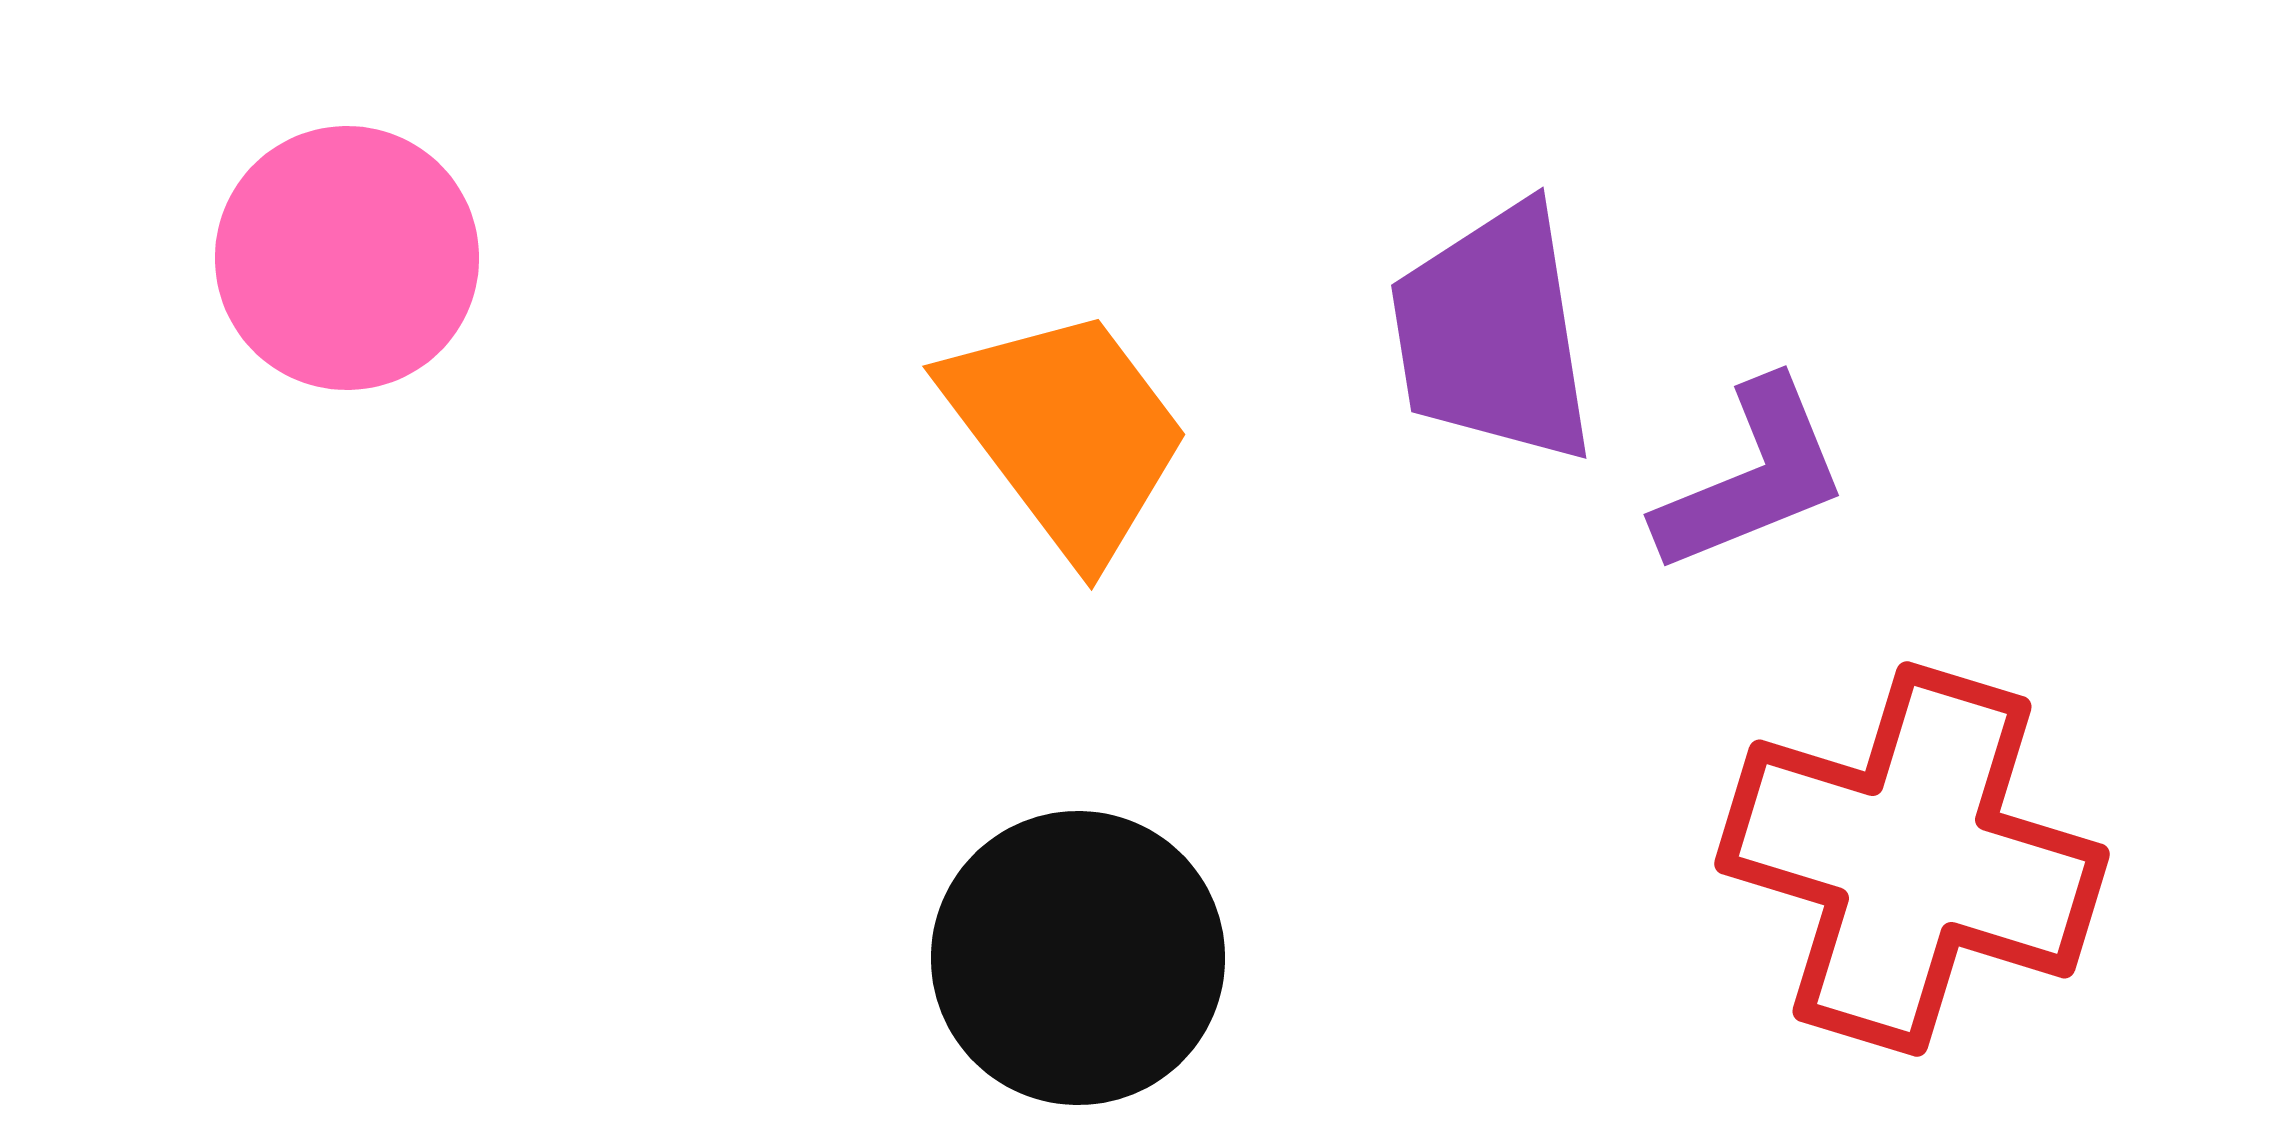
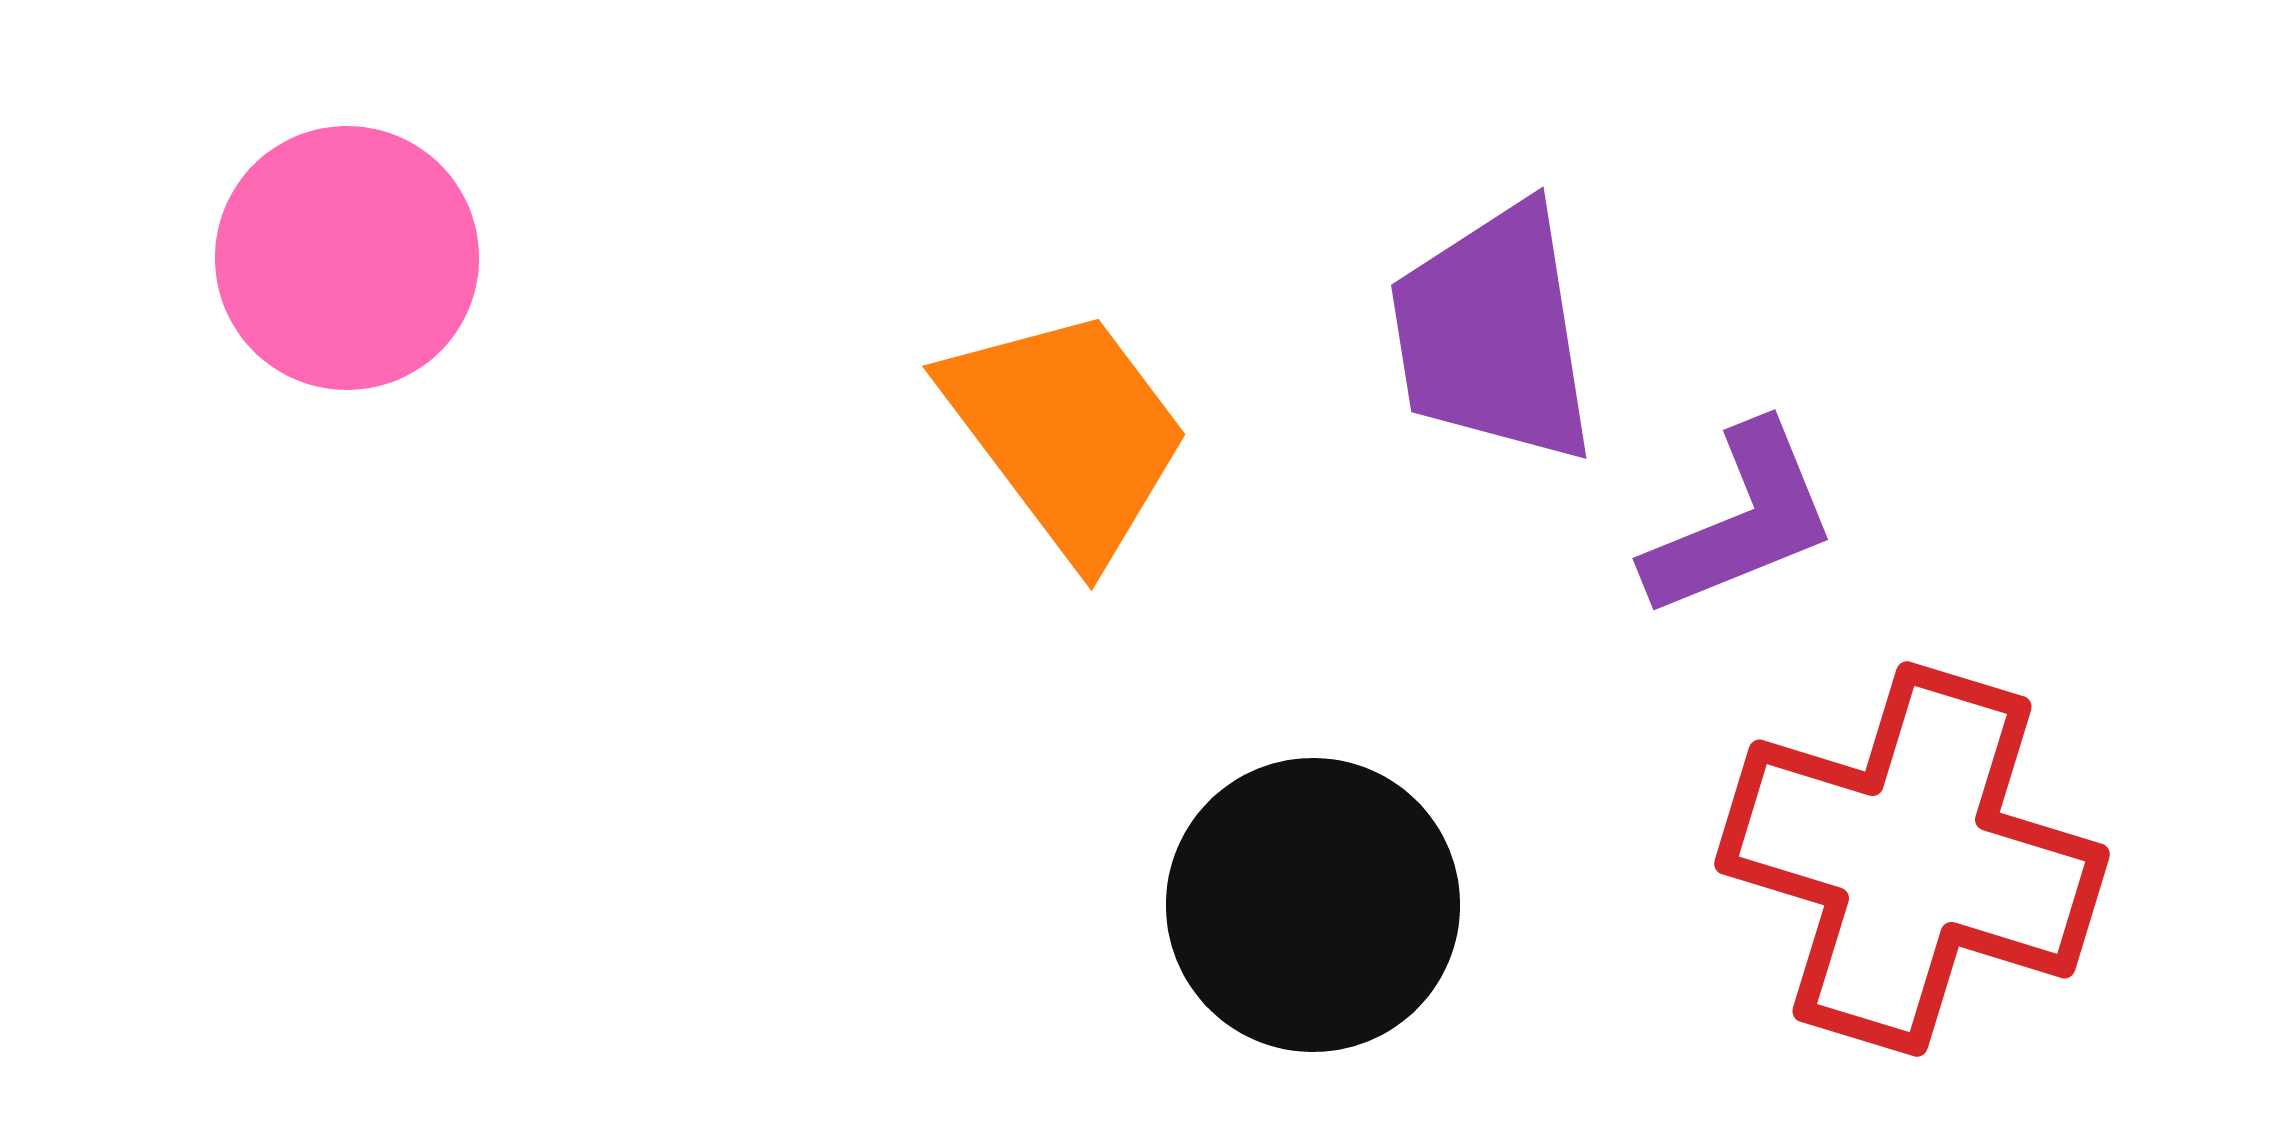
purple L-shape: moved 11 px left, 44 px down
black circle: moved 235 px right, 53 px up
